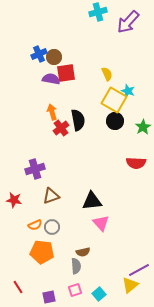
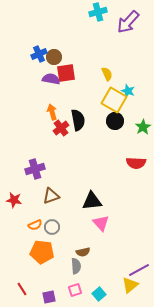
red line: moved 4 px right, 2 px down
